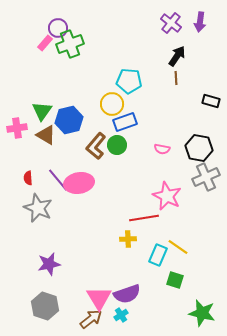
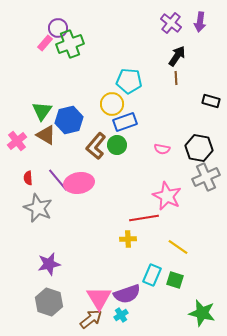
pink cross: moved 13 px down; rotated 30 degrees counterclockwise
cyan rectangle: moved 6 px left, 20 px down
gray hexagon: moved 4 px right, 4 px up
